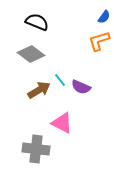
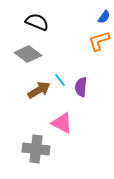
gray diamond: moved 3 px left
purple semicircle: rotated 72 degrees clockwise
